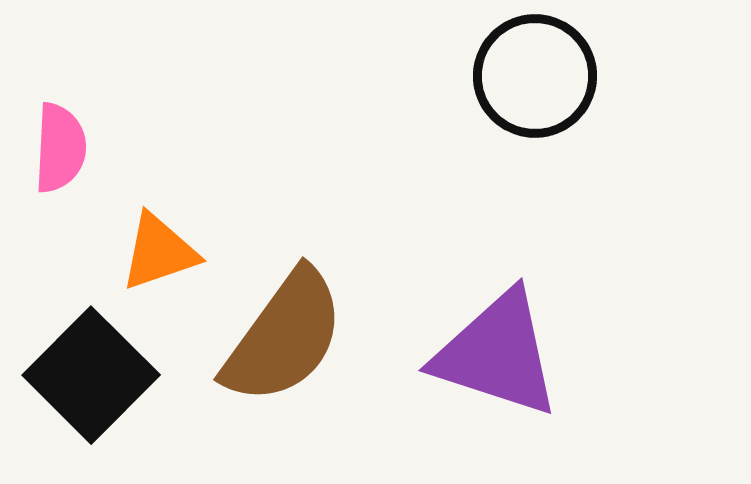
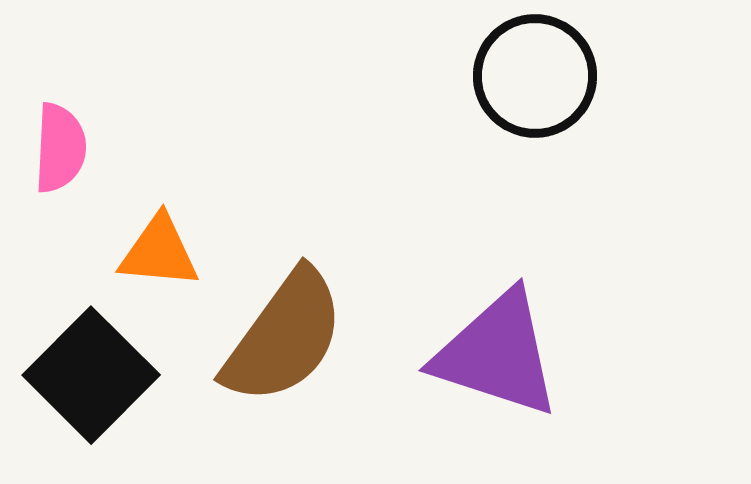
orange triangle: rotated 24 degrees clockwise
